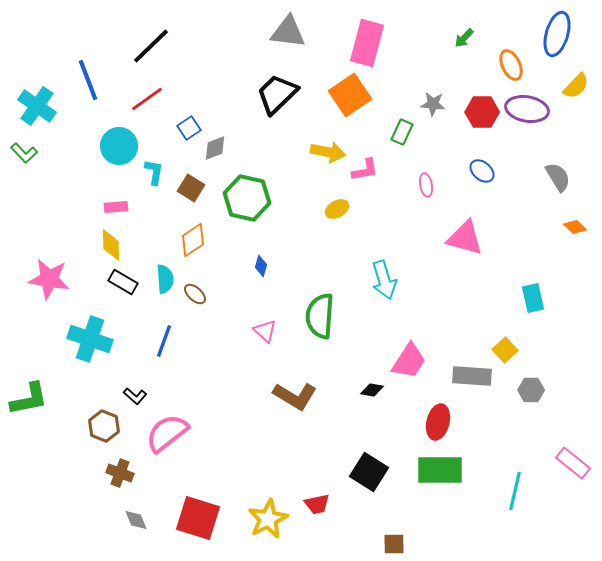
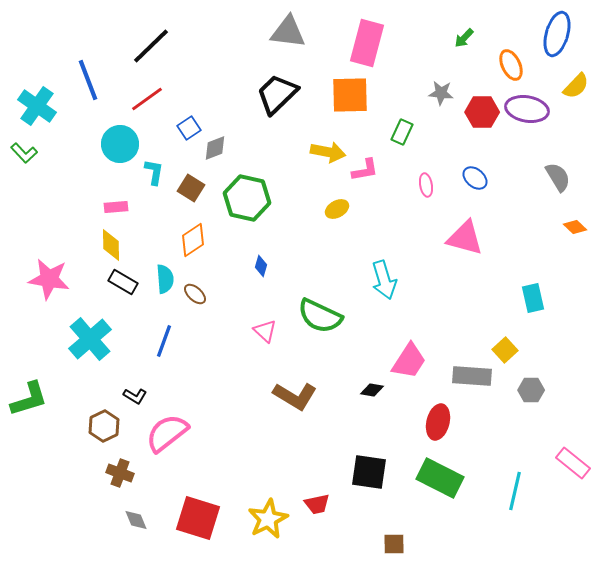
orange square at (350, 95): rotated 33 degrees clockwise
gray star at (433, 104): moved 8 px right, 11 px up
cyan circle at (119, 146): moved 1 px right, 2 px up
blue ellipse at (482, 171): moved 7 px left, 7 px down
green semicircle at (320, 316): rotated 69 degrees counterclockwise
cyan cross at (90, 339): rotated 30 degrees clockwise
black L-shape at (135, 396): rotated 10 degrees counterclockwise
green L-shape at (29, 399): rotated 6 degrees counterclockwise
brown hexagon at (104, 426): rotated 12 degrees clockwise
green rectangle at (440, 470): moved 8 px down; rotated 27 degrees clockwise
black square at (369, 472): rotated 24 degrees counterclockwise
